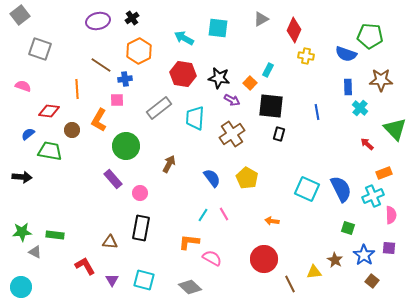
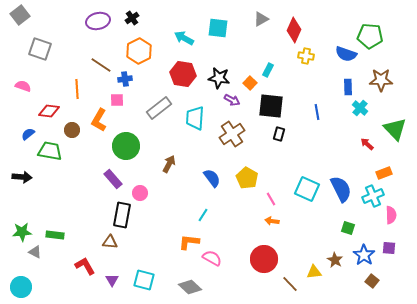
pink line at (224, 214): moved 47 px right, 15 px up
black rectangle at (141, 228): moved 19 px left, 13 px up
brown line at (290, 284): rotated 18 degrees counterclockwise
